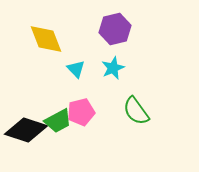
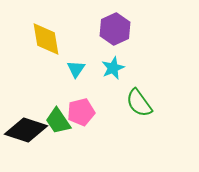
purple hexagon: rotated 12 degrees counterclockwise
yellow diamond: rotated 12 degrees clockwise
cyan triangle: rotated 18 degrees clockwise
green semicircle: moved 3 px right, 8 px up
green trapezoid: rotated 84 degrees clockwise
